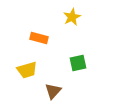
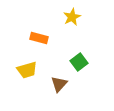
green square: moved 1 px right, 1 px up; rotated 24 degrees counterclockwise
brown triangle: moved 6 px right, 7 px up
